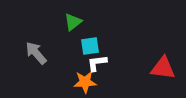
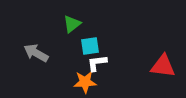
green triangle: moved 1 px left, 2 px down
gray arrow: rotated 20 degrees counterclockwise
red triangle: moved 2 px up
